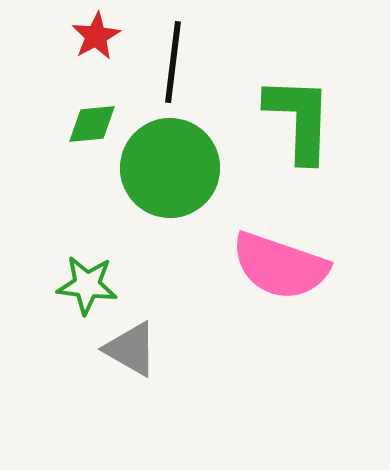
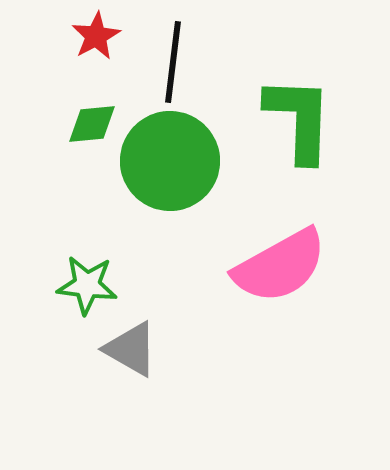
green circle: moved 7 px up
pink semicircle: rotated 48 degrees counterclockwise
